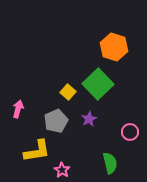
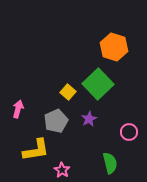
pink circle: moved 1 px left
yellow L-shape: moved 1 px left, 1 px up
